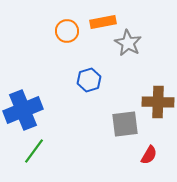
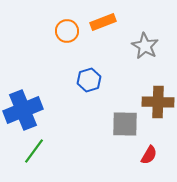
orange rectangle: rotated 10 degrees counterclockwise
gray star: moved 17 px right, 3 px down
gray square: rotated 8 degrees clockwise
